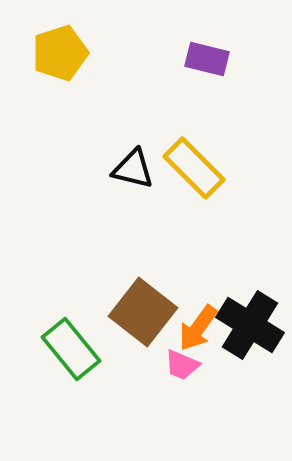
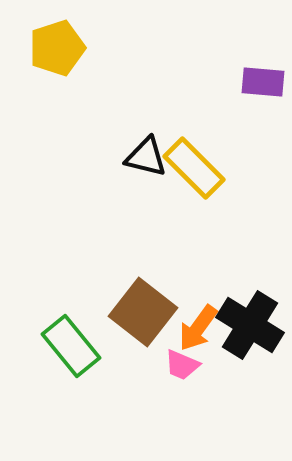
yellow pentagon: moved 3 px left, 5 px up
purple rectangle: moved 56 px right, 23 px down; rotated 9 degrees counterclockwise
black triangle: moved 13 px right, 12 px up
green rectangle: moved 3 px up
